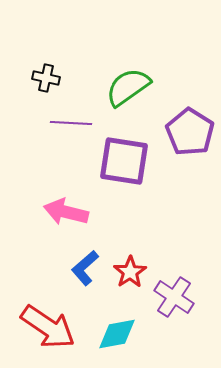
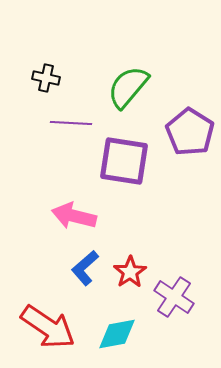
green semicircle: rotated 15 degrees counterclockwise
pink arrow: moved 8 px right, 4 px down
